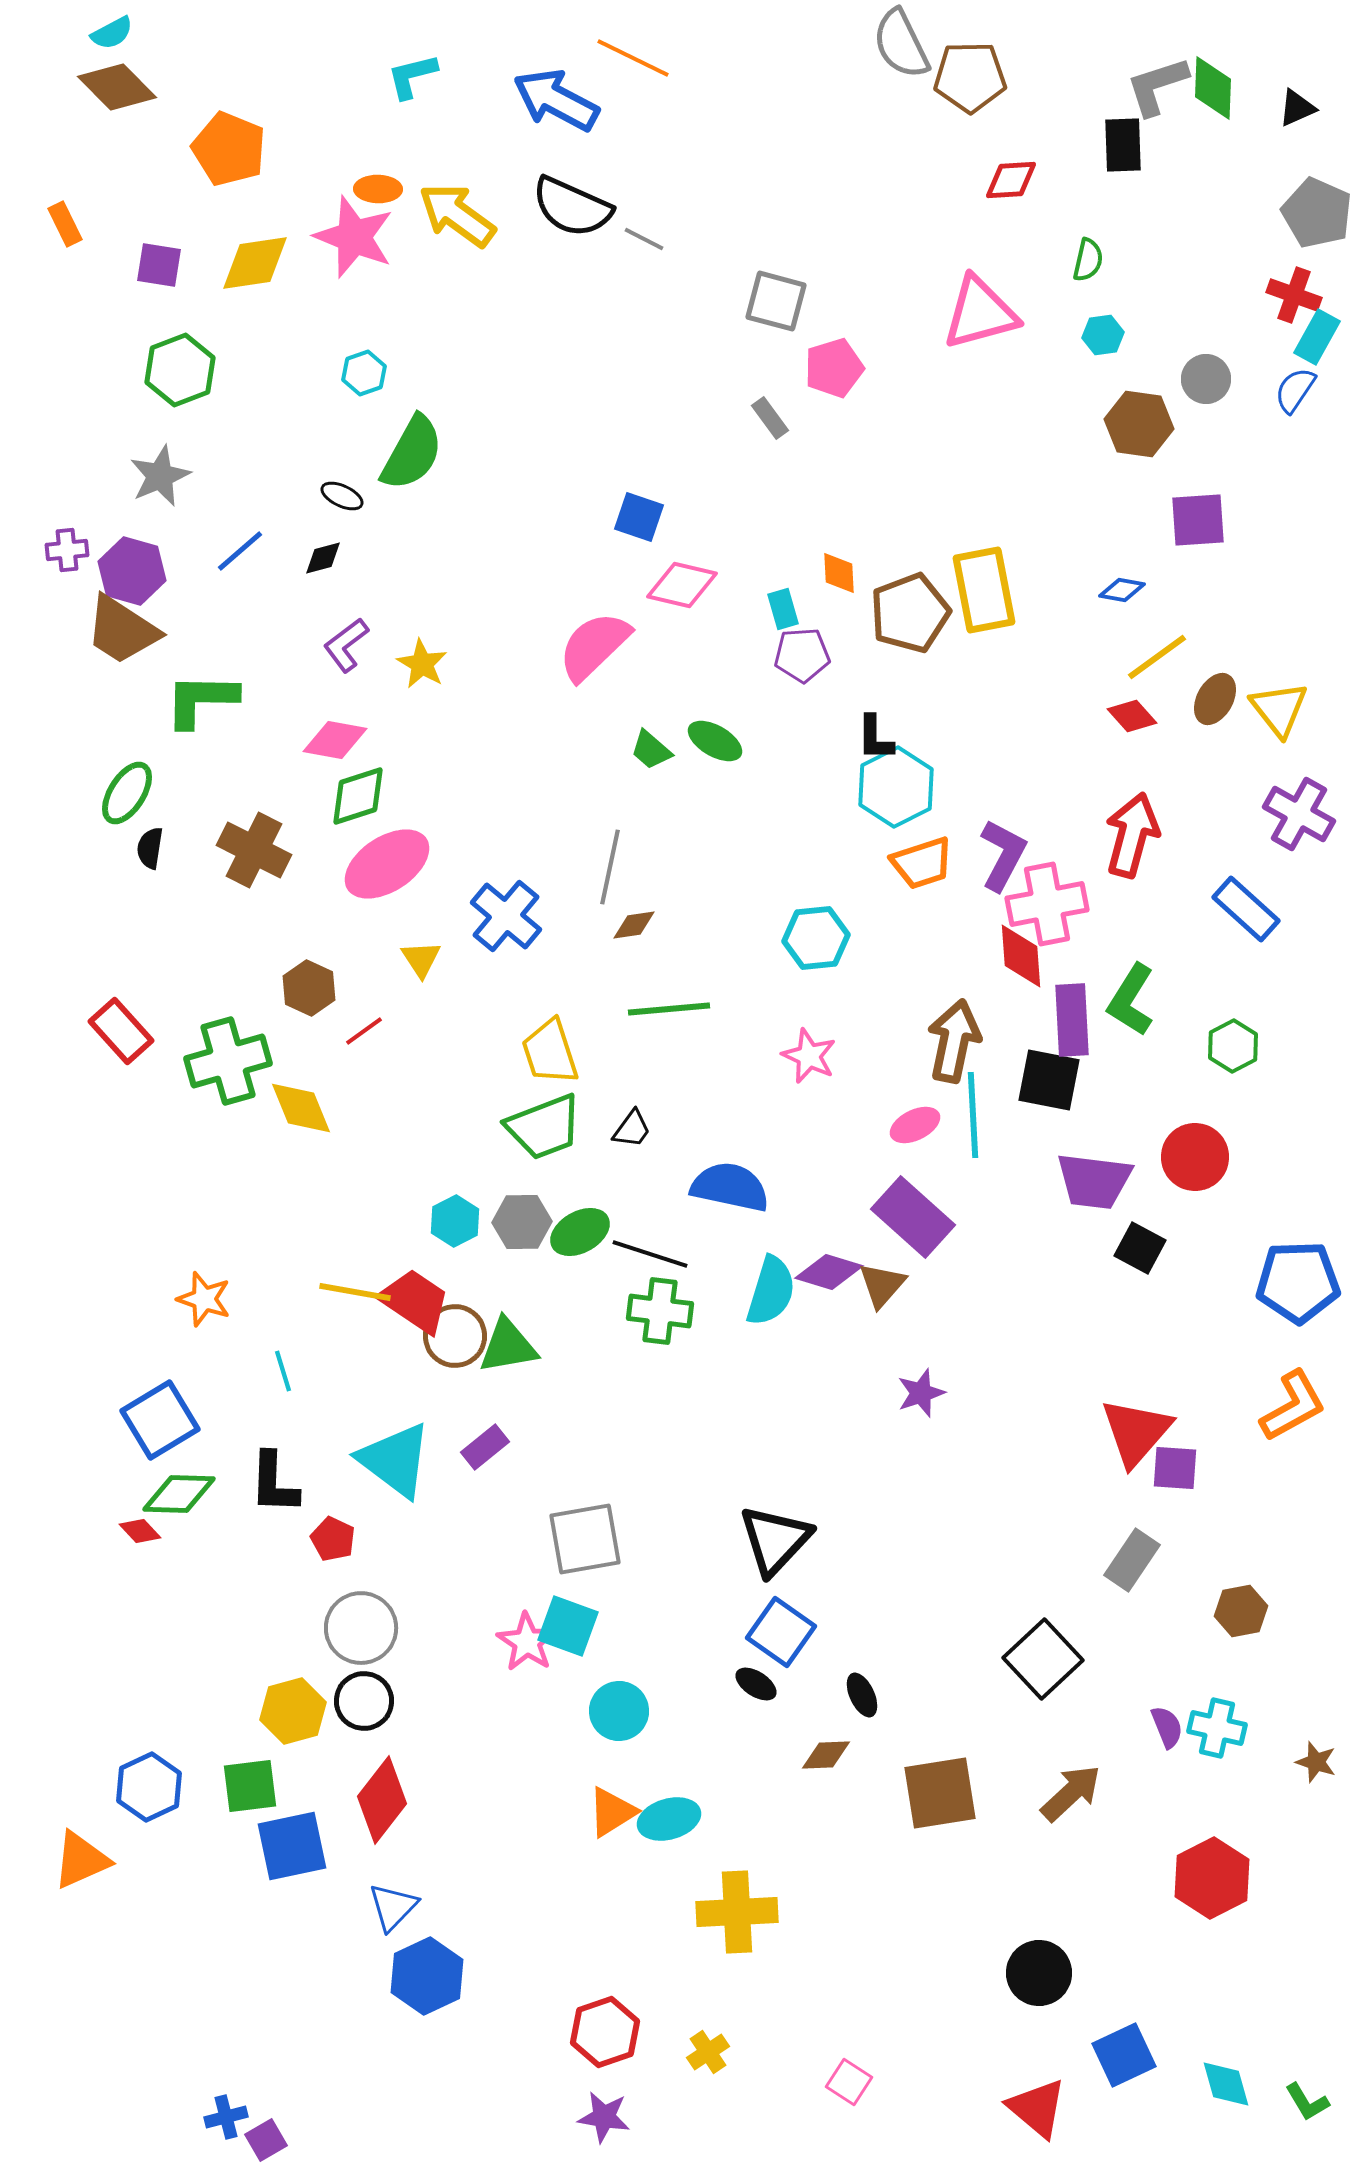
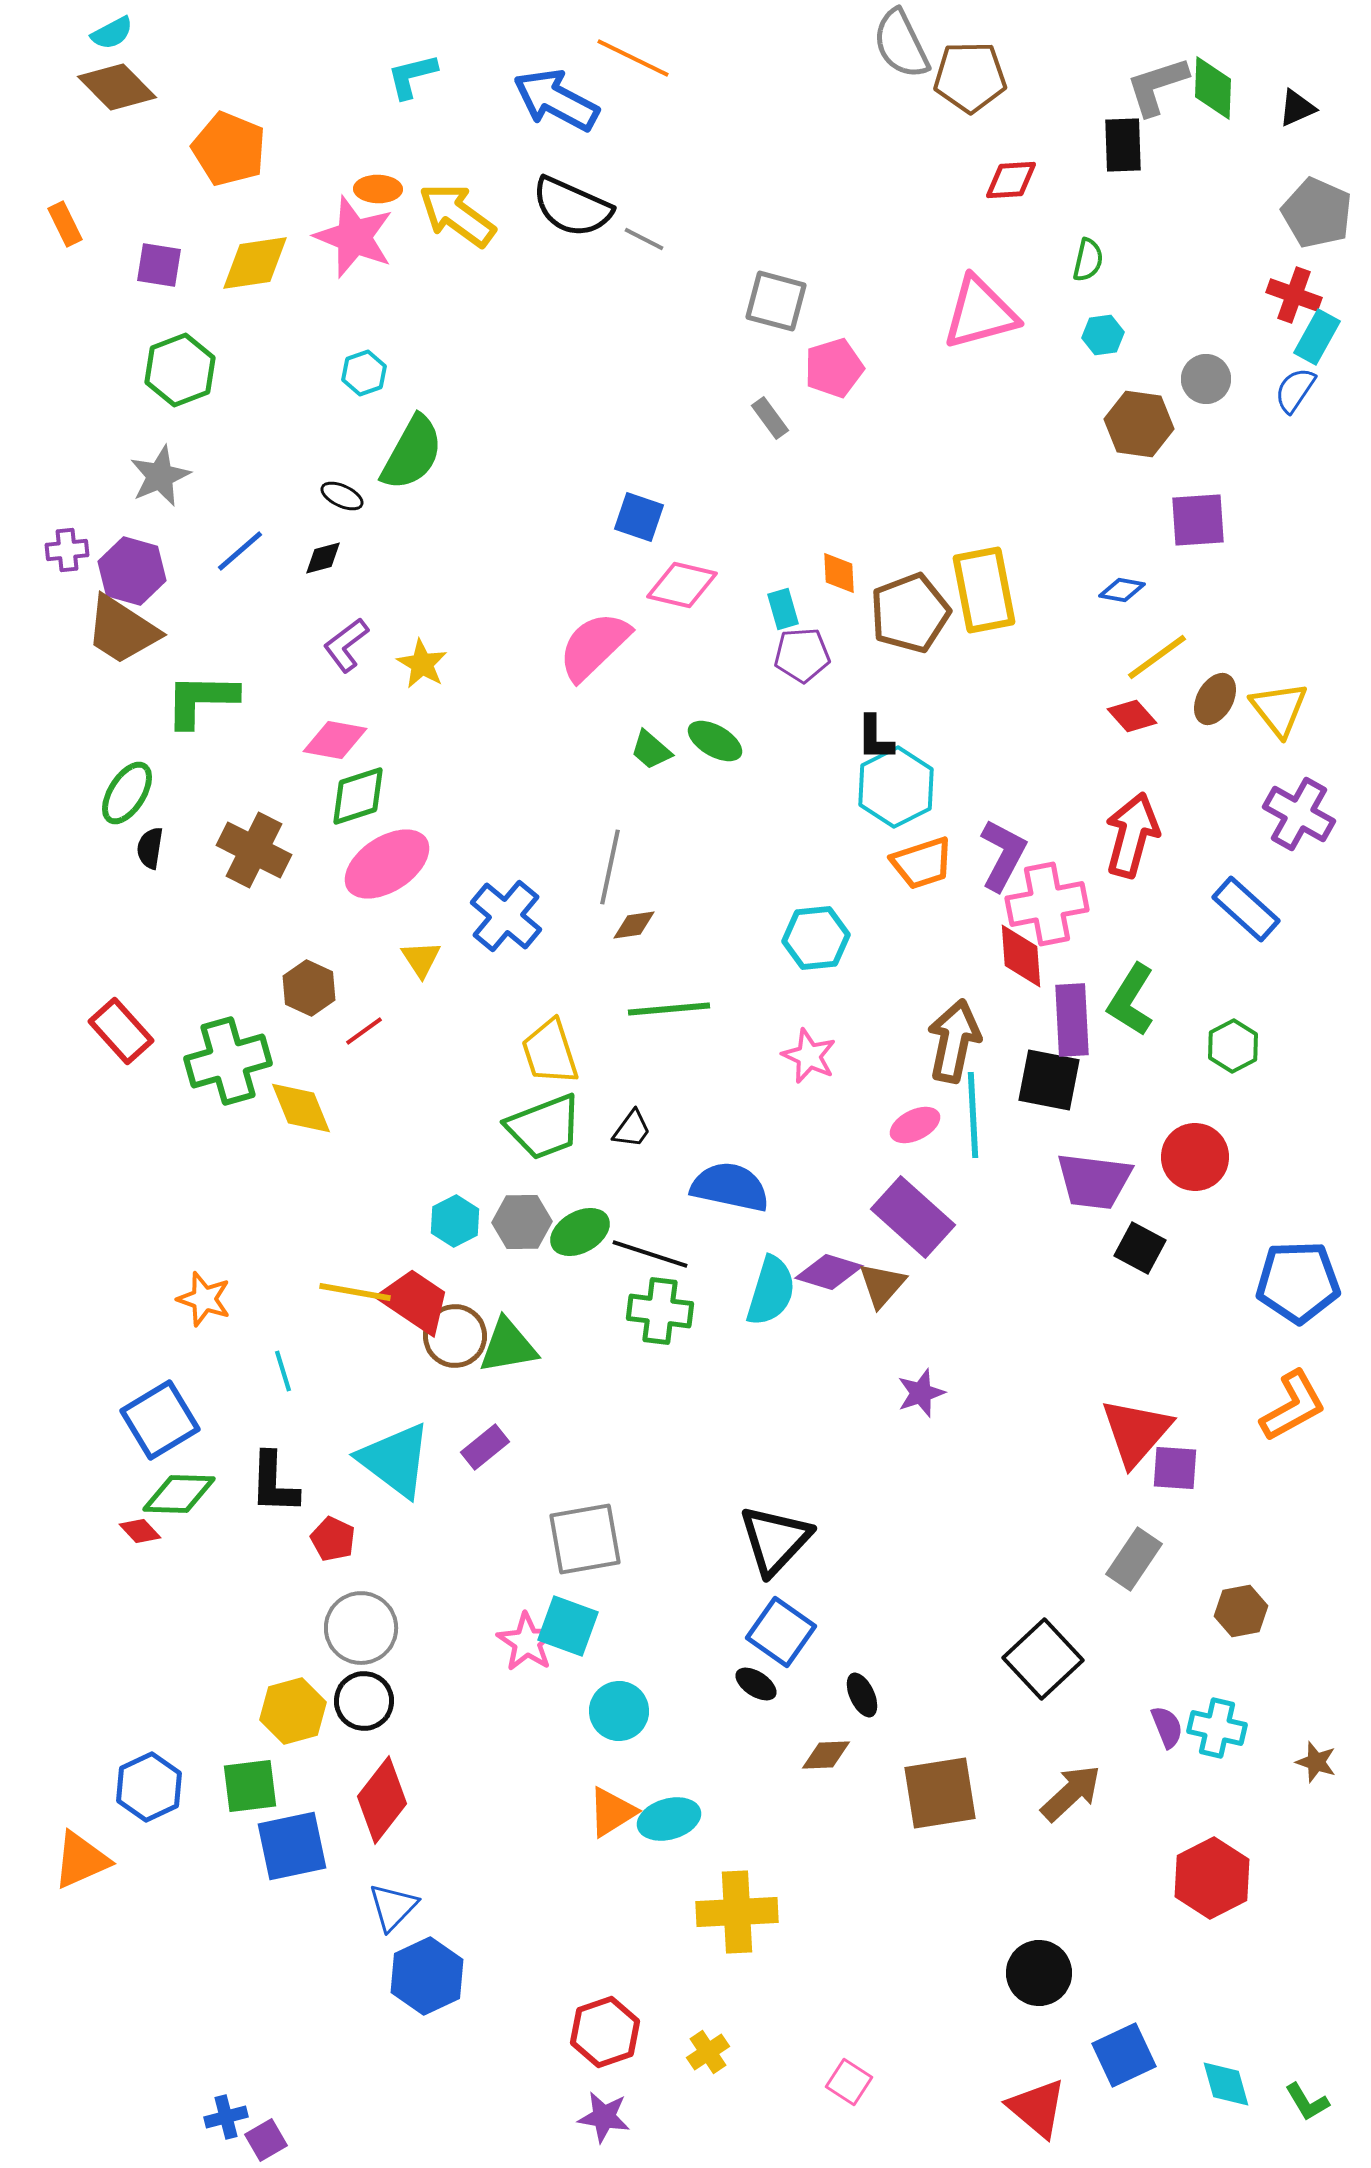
gray rectangle at (1132, 1560): moved 2 px right, 1 px up
